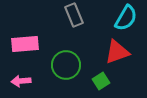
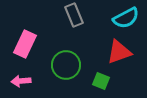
cyan semicircle: rotated 32 degrees clockwise
pink rectangle: rotated 60 degrees counterclockwise
red triangle: moved 2 px right
green square: rotated 36 degrees counterclockwise
